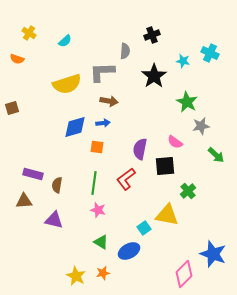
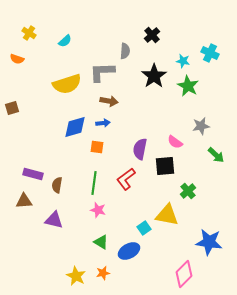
black cross: rotated 21 degrees counterclockwise
green star: moved 1 px right, 16 px up
blue star: moved 4 px left, 12 px up; rotated 12 degrees counterclockwise
